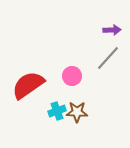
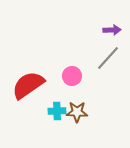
cyan cross: rotated 18 degrees clockwise
